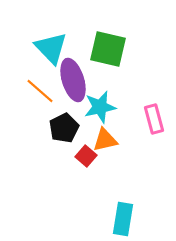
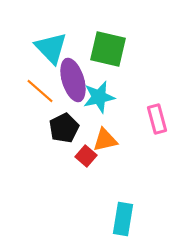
cyan star: moved 1 px left, 10 px up
pink rectangle: moved 3 px right
